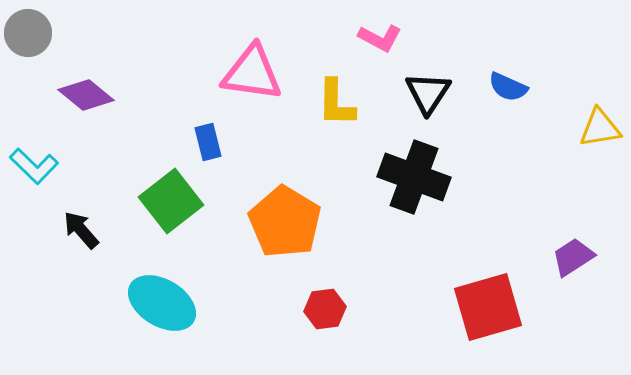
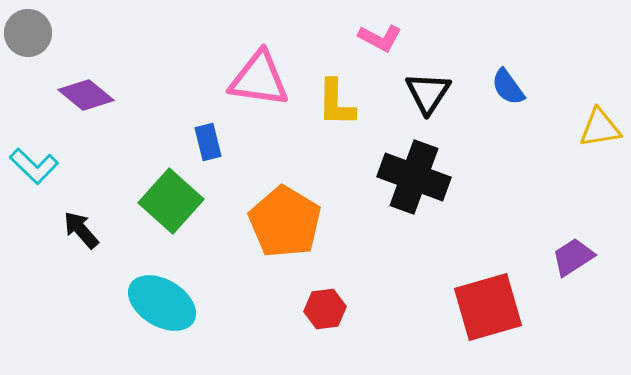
pink triangle: moved 7 px right, 6 px down
blue semicircle: rotated 30 degrees clockwise
green square: rotated 10 degrees counterclockwise
